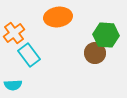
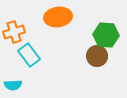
orange cross: moved 1 px up; rotated 20 degrees clockwise
brown circle: moved 2 px right, 3 px down
